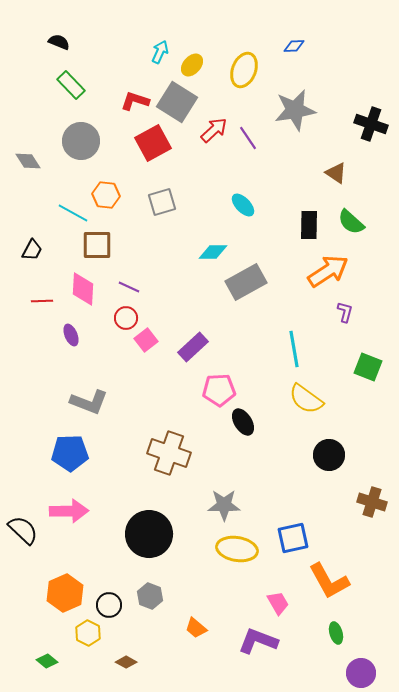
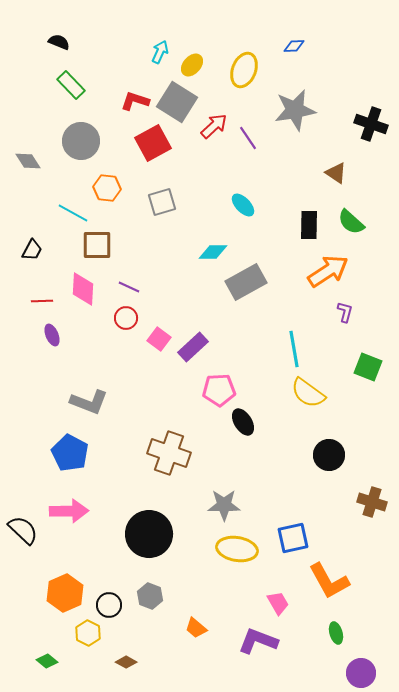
red arrow at (214, 130): moved 4 px up
orange hexagon at (106, 195): moved 1 px right, 7 px up
purple ellipse at (71, 335): moved 19 px left
pink square at (146, 340): moved 13 px right, 1 px up; rotated 15 degrees counterclockwise
yellow semicircle at (306, 399): moved 2 px right, 6 px up
blue pentagon at (70, 453): rotated 30 degrees clockwise
